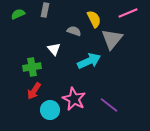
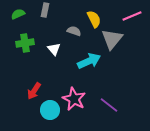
pink line: moved 4 px right, 3 px down
green cross: moved 7 px left, 24 px up
